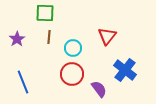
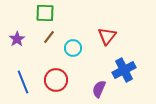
brown line: rotated 32 degrees clockwise
blue cross: moved 1 px left; rotated 25 degrees clockwise
red circle: moved 16 px left, 6 px down
purple semicircle: rotated 120 degrees counterclockwise
